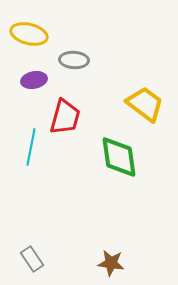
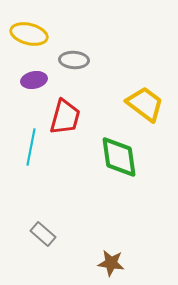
gray rectangle: moved 11 px right, 25 px up; rotated 15 degrees counterclockwise
